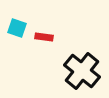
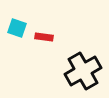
black cross: moved 1 px right; rotated 21 degrees clockwise
